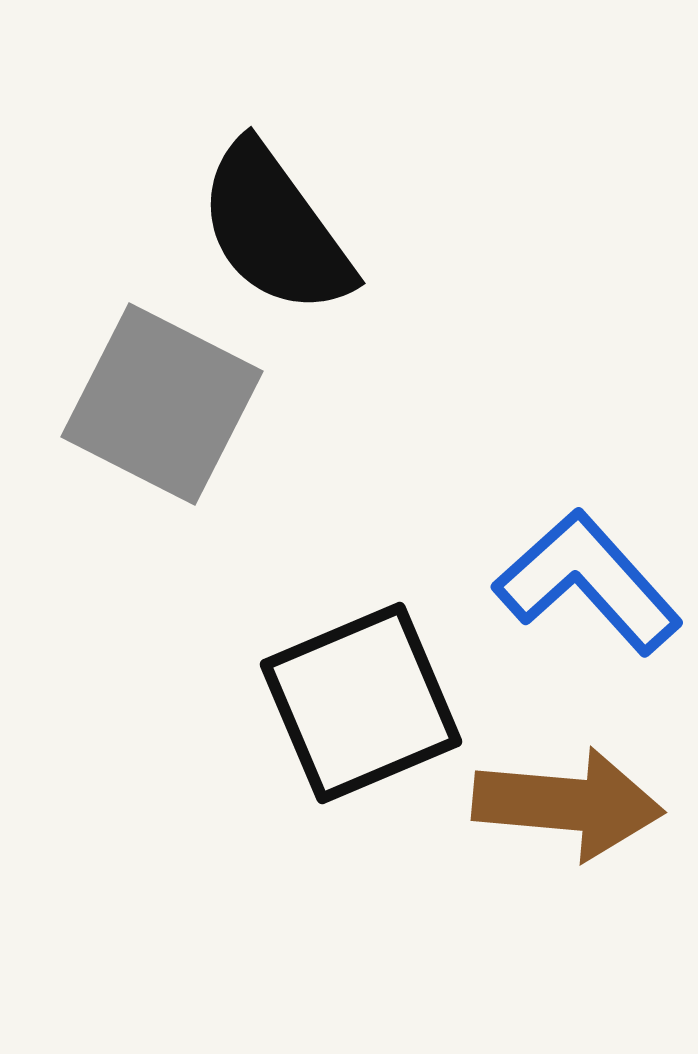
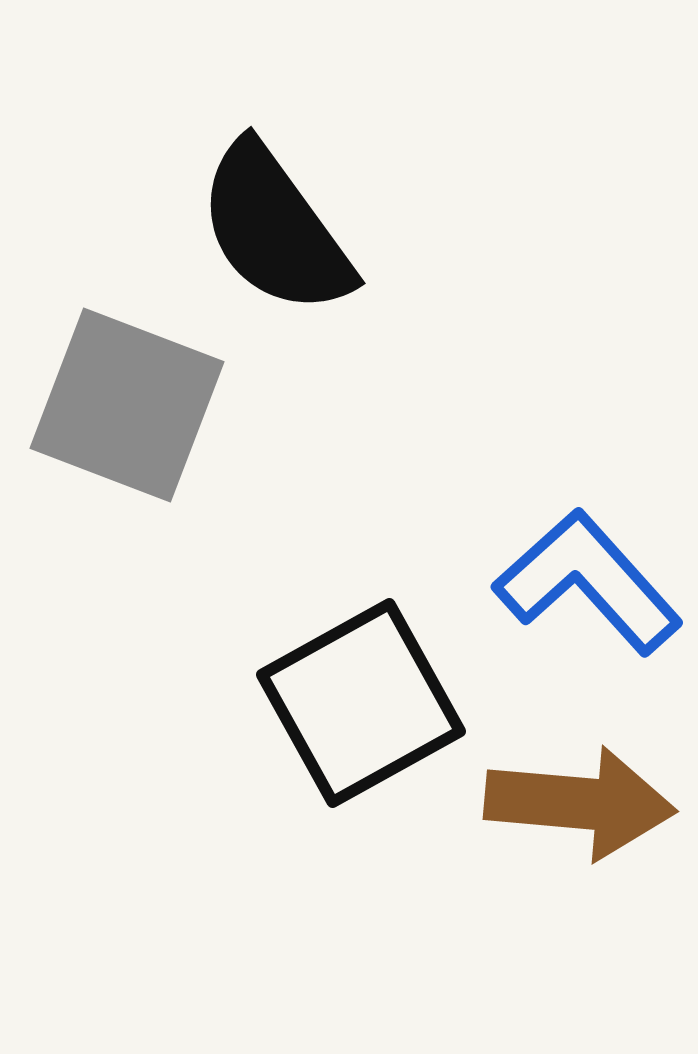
gray square: moved 35 px left, 1 px down; rotated 6 degrees counterclockwise
black square: rotated 6 degrees counterclockwise
brown arrow: moved 12 px right, 1 px up
